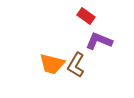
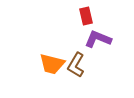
red rectangle: rotated 42 degrees clockwise
purple L-shape: moved 1 px left, 2 px up
